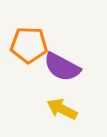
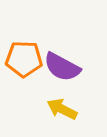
orange pentagon: moved 5 px left, 14 px down
